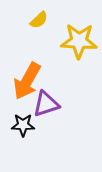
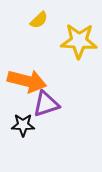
orange arrow: rotated 105 degrees counterclockwise
